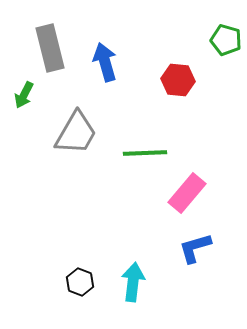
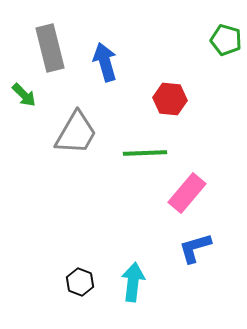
red hexagon: moved 8 px left, 19 px down
green arrow: rotated 72 degrees counterclockwise
